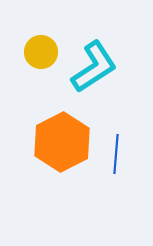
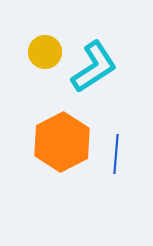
yellow circle: moved 4 px right
